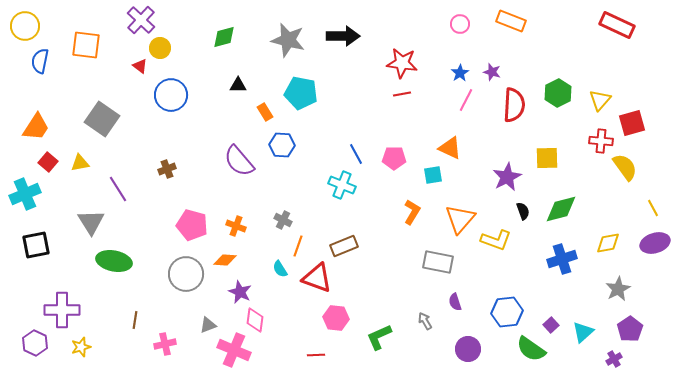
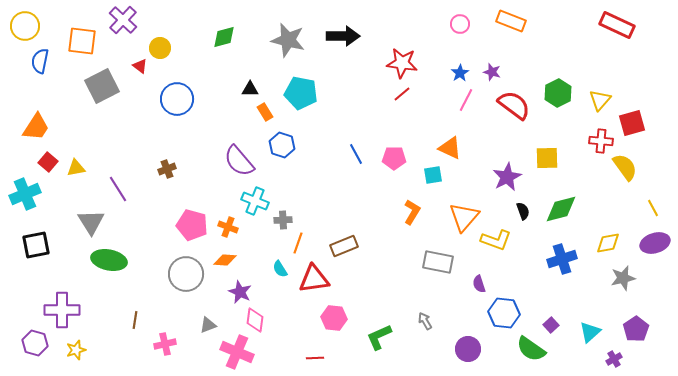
purple cross at (141, 20): moved 18 px left
orange square at (86, 45): moved 4 px left, 4 px up
black triangle at (238, 85): moved 12 px right, 4 px down
red line at (402, 94): rotated 30 degrees counterclockwise
blue circle at (171, 95): moved 6 px right, 4 px down
red semicircle at (514, 105): rotated 56 degrees counterclockwise
gray square at (102, 119): moved 33 px up; rotated 28 degrees clockwise
blue hexagon at (282, 145): rotated 15 degrees clockwise
yellow triangle at (80, 163): moved 4 px left, 5 px down
cyan cross at (342, 185): moved 87 px left, 16 px down
orange triangle at (460, 219): moved 4 px right, 2 px up
gray cross at (283, 220): rotated 30 degrees counterclockwise
orange cross at (236, 226): moved 8 px left, 1 px down
orange line at (298, 246): moved 3 px up
green ellipse at (114, 261): moved 5 px left, 1 px up
red triangle at (317, 278): moved 3 px left, 1 px down; rotated 28 degrees counterclockwise
gray star at (618, 289): moved 5 px right, 11 px up; rotated 15 degrees clockwise
purple semicircle at (455, 302): moved 24 px right, 18 px up
blue hexagon at (507, 312): moved 3 px left, 1 px down; rotated 12 degrees clockwise
pink hexagon at (336, 318): moved 2 px left
purple pentagon at (630, 329): moved 6 px right
cyan triangle at (583, 332): moved 7 px right
purple hexagon at (35, 343): rotated 10 degrees counterclockwise
yellow star at (81, 347): moved 5 px left, 3 px down
pink cross at (234, 350): moved 3 px right, 2 px down
red line at (316, 355): moved 1 px left, 3 px down
